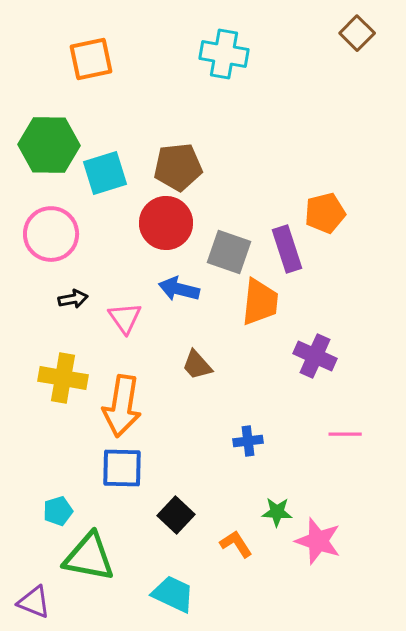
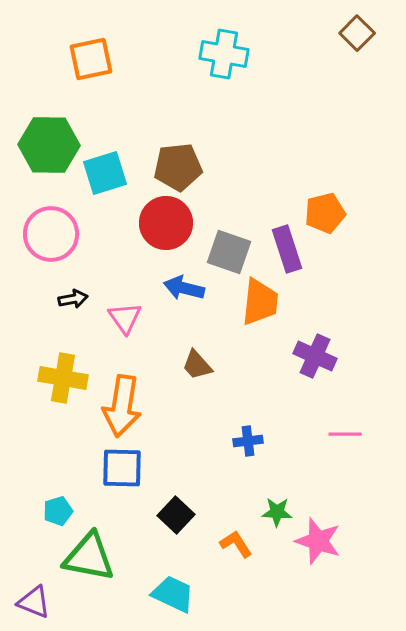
blue arrow: moved 5 px right, 1 px up
